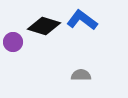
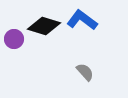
purple circle: moved 1 px right, 3 px up
gray semicircle: moved 4 px right, 3 px up; rotated 48 degrees clockwise
